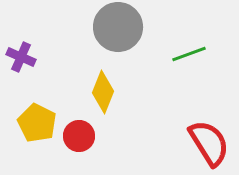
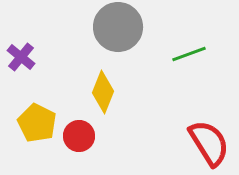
purple cross: rotated 16 degrees clockwise
